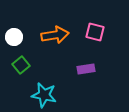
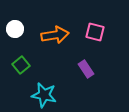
white circle: moved 1 px right, 8 px up
purple rectangle: rotated 66 degrees clockwise
